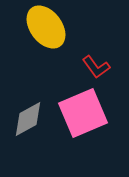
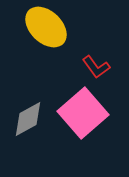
yellow ellipse: rotated 9 degrees counterclockwise
pink square: rotated 18 degrees counterclockwise
